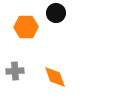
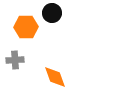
black circle: moved 4 px left
gray cross: moved 11 px up
